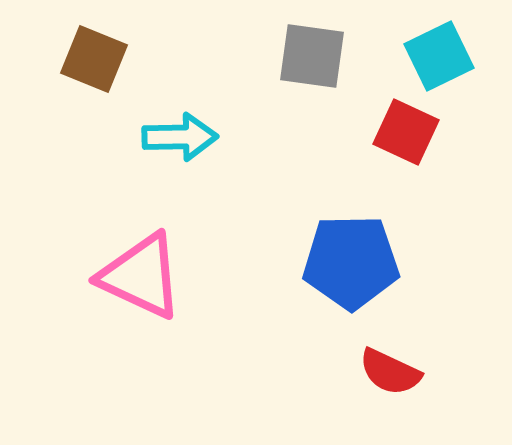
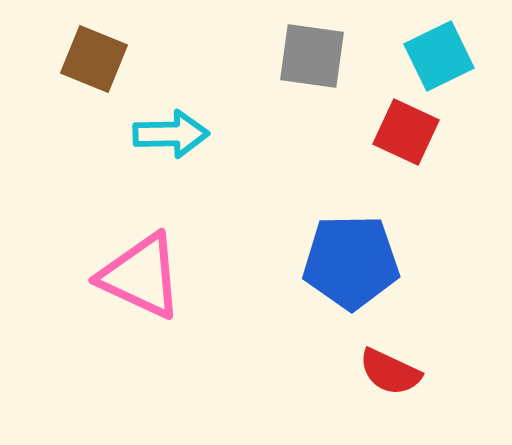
cyan arrow: moved 9 px left, 3 px up
